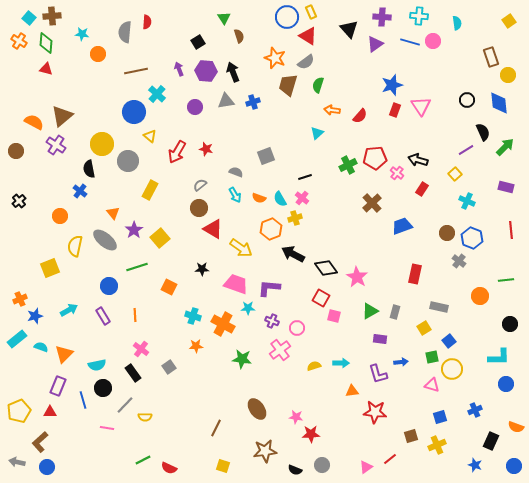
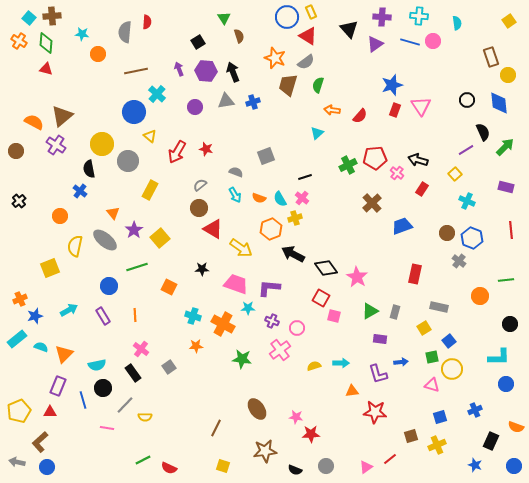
gray circle at (322, 465): moved 4 px right, 1 px down
